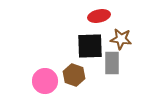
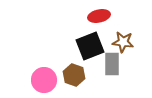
brown star: moved 2 px right, 3 px down
black square: rotated 20 degrees counterclockwise
gray rectangle: moved 1 px down
pink circle: moved 1 px left, 1 px up
